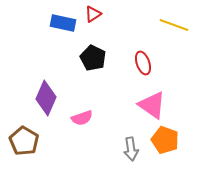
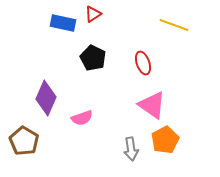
orange pentagon: rotated 24 degrees clockwise
